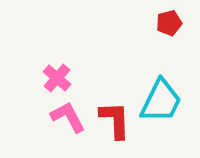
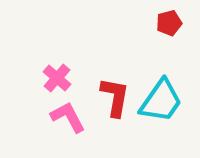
cyan trapezoid: rotated 9 degrees clockwise
red L-shape: moved 23 px up; rotated 12 degrees clockwise
